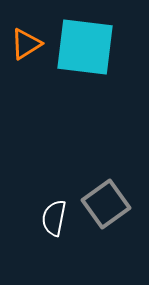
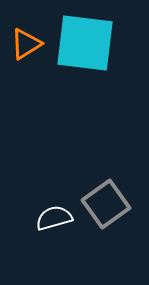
cyan square: moved 4 px up
white semicircle: rotated 63 degrees clockwise
